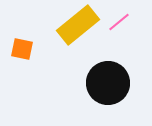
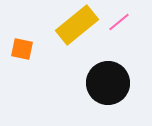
yellow rectangle: moved 1 px left
